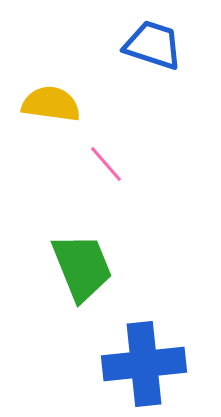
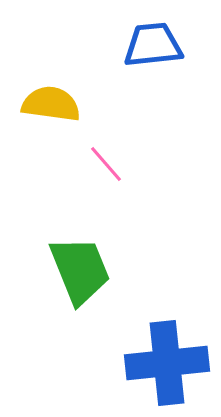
blue trapezoid: rotated 24 degrees counterclockwise
green trapezoid: moved 2 px left, 3 px down
blue cross: moved 23 px right, 1 px up
